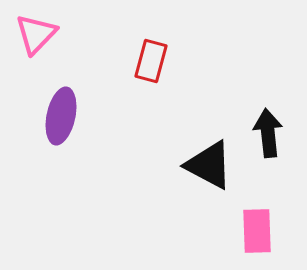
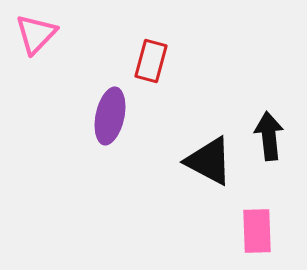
purple ellipse: moved 49 px right
black arrow: moved 1 px right, 3 px down
black triangle: moved 4 px up
